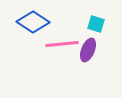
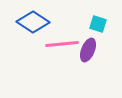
cyan square: moved 2 px right
